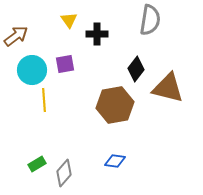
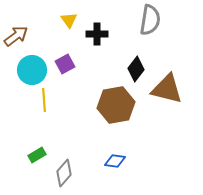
purple square: rotated 18 degrees counterclockwise
brown triangle: moved 1 px left, 1 px down
brown hexagon: moved 1 px right
green rectangle: moved 9 px up
